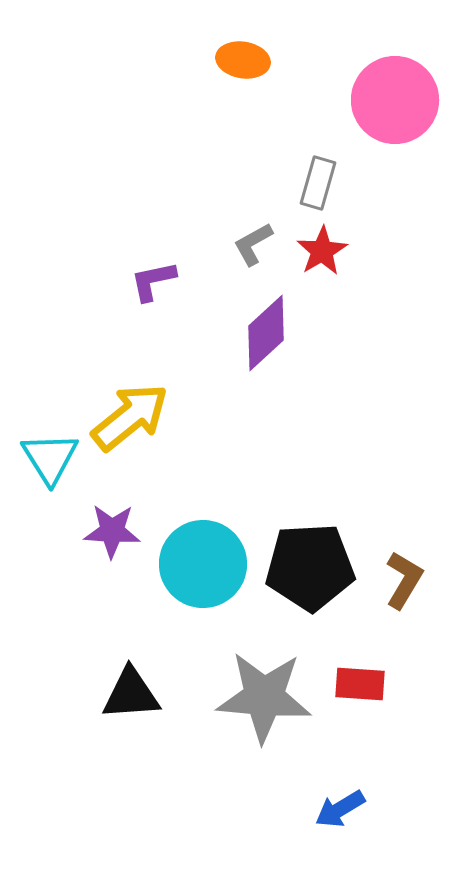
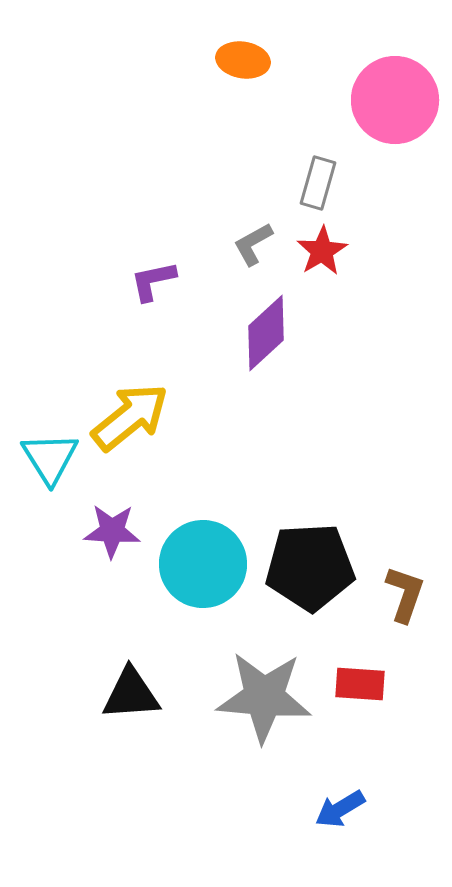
brown L-shape: moved 1 px right, 14 px down; rotated 12 degrees counterclockwise
